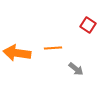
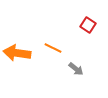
orange line: rotated 30 degrees clockwise
